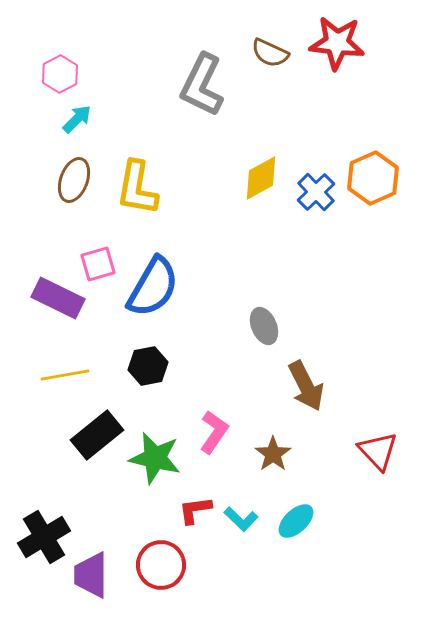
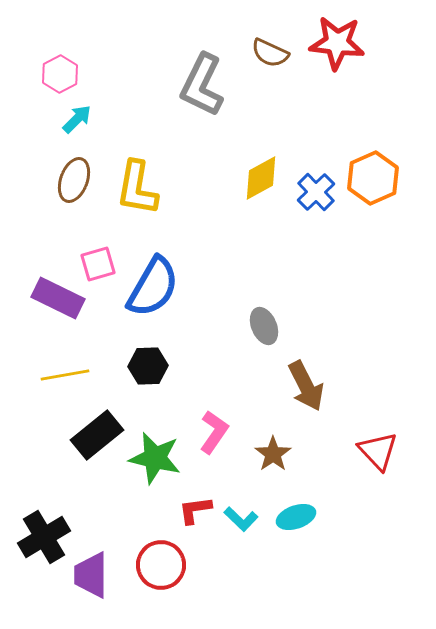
black hexagon: rotated 9 degrees clockwise
cyan ellipse: moved 4 px up; rotated 24 degrees clockwise
